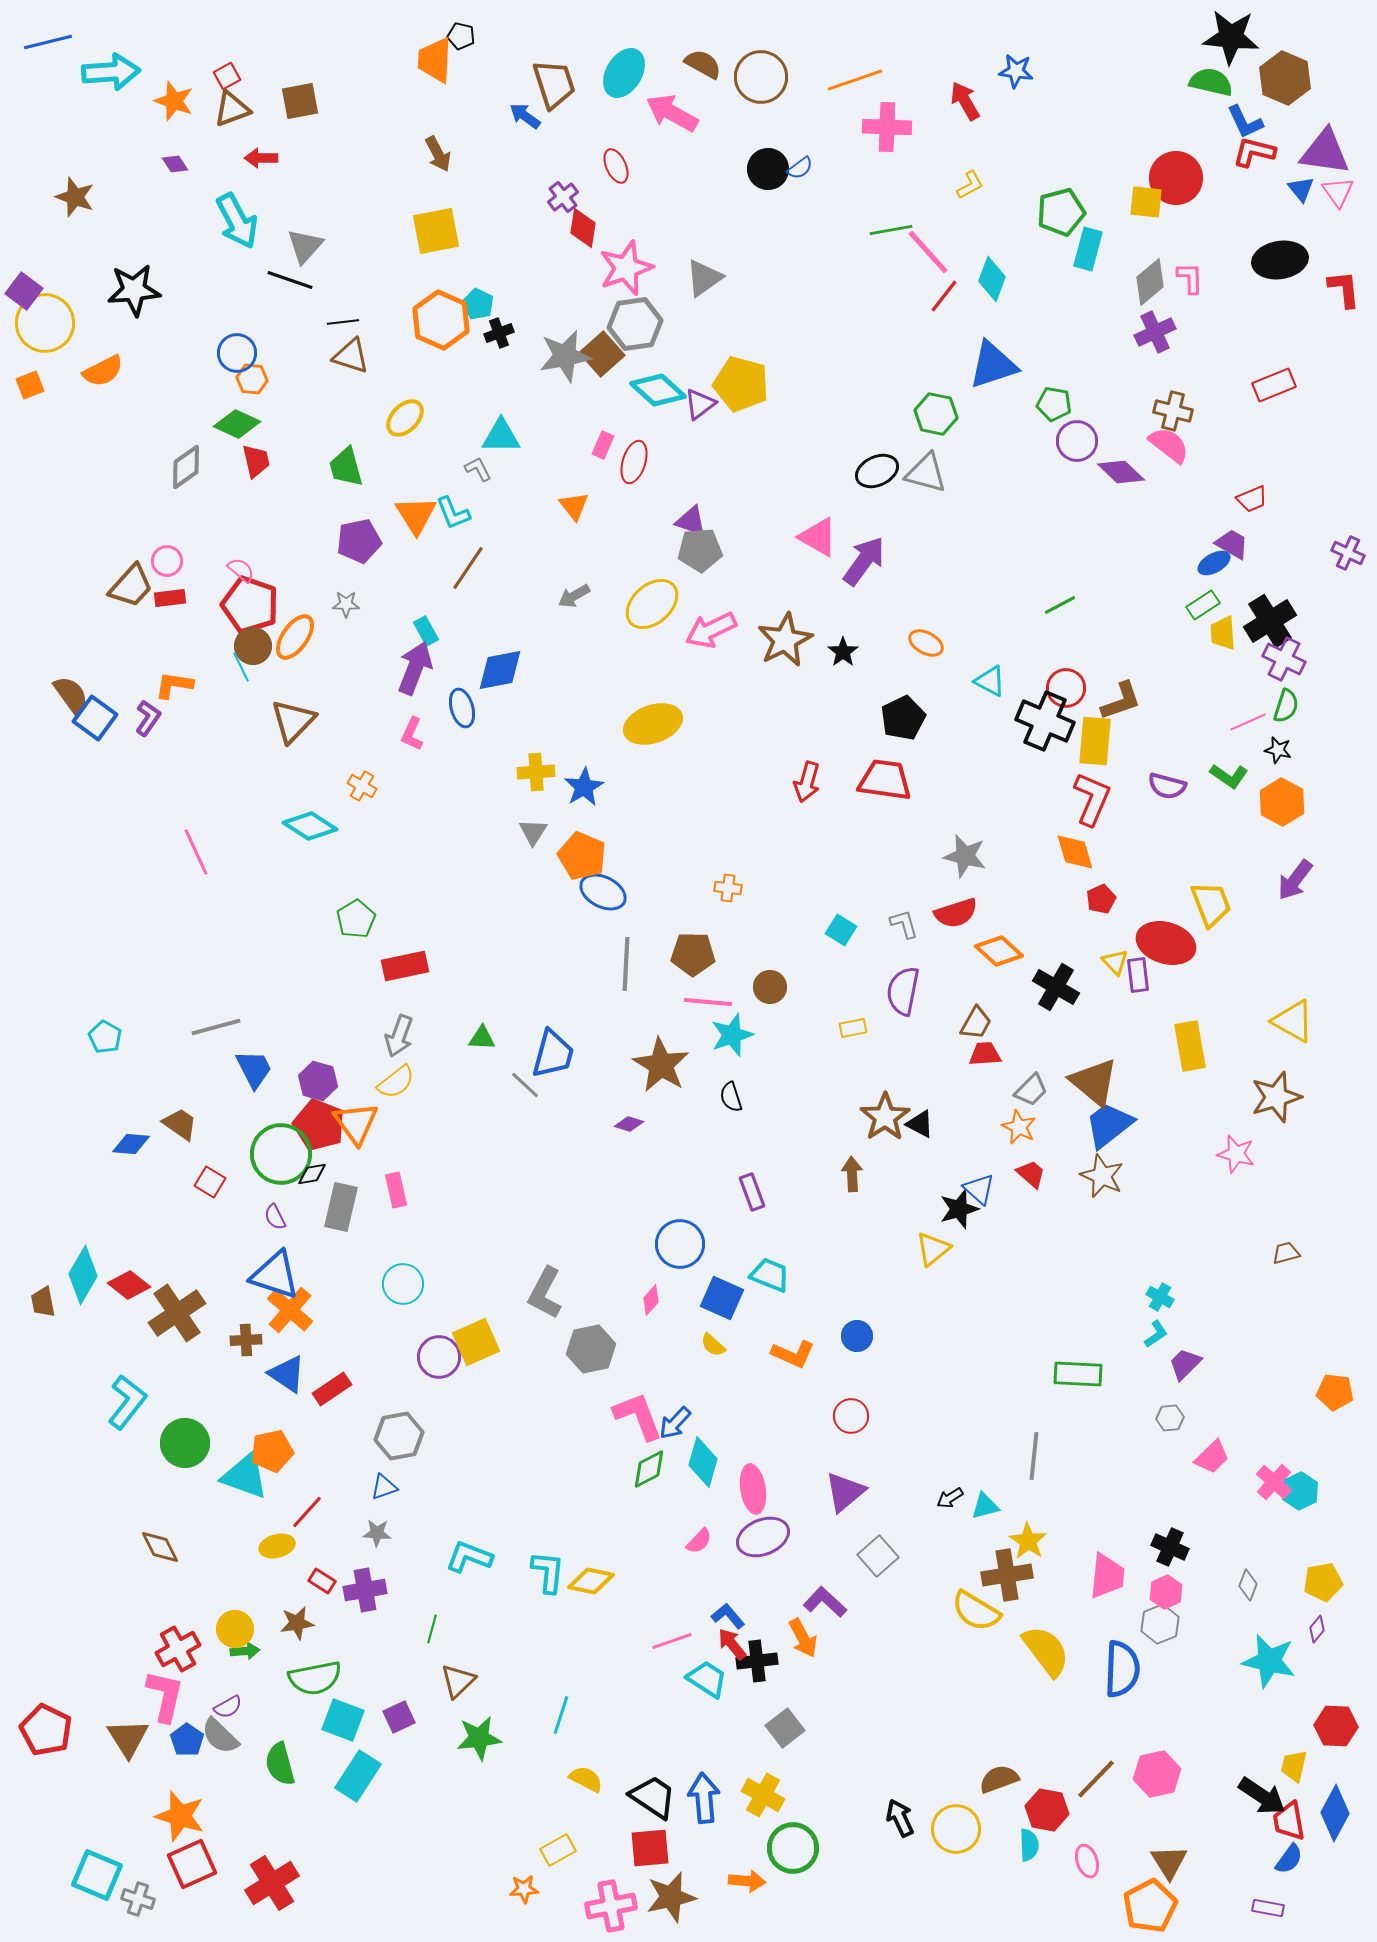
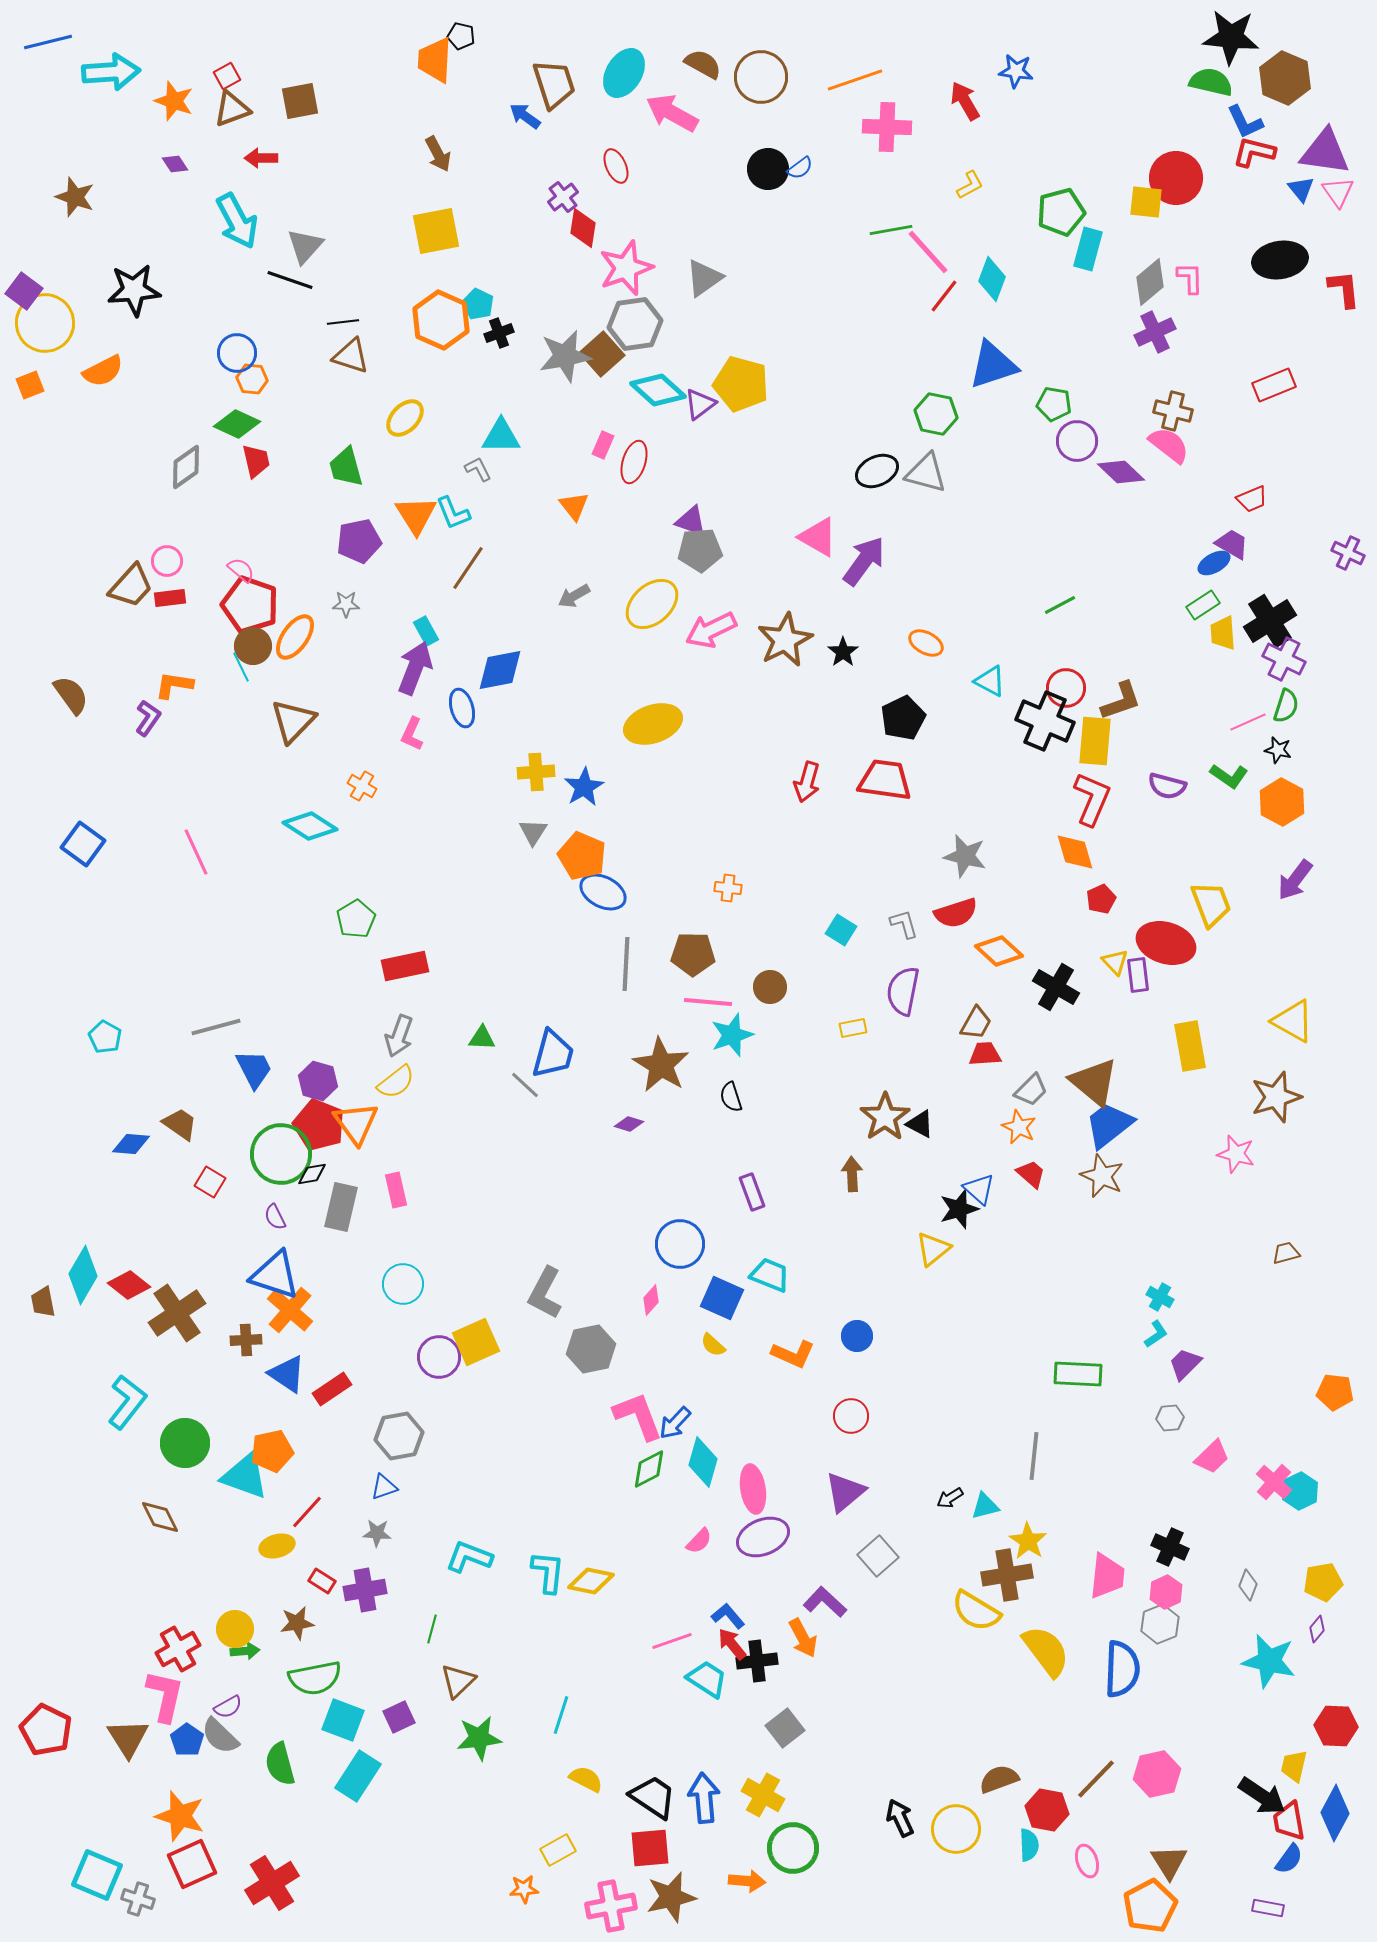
blue square at (95, 718): moved 12 px left, 126 px down
brown diamond at (160, 1547): moved 30 px up
